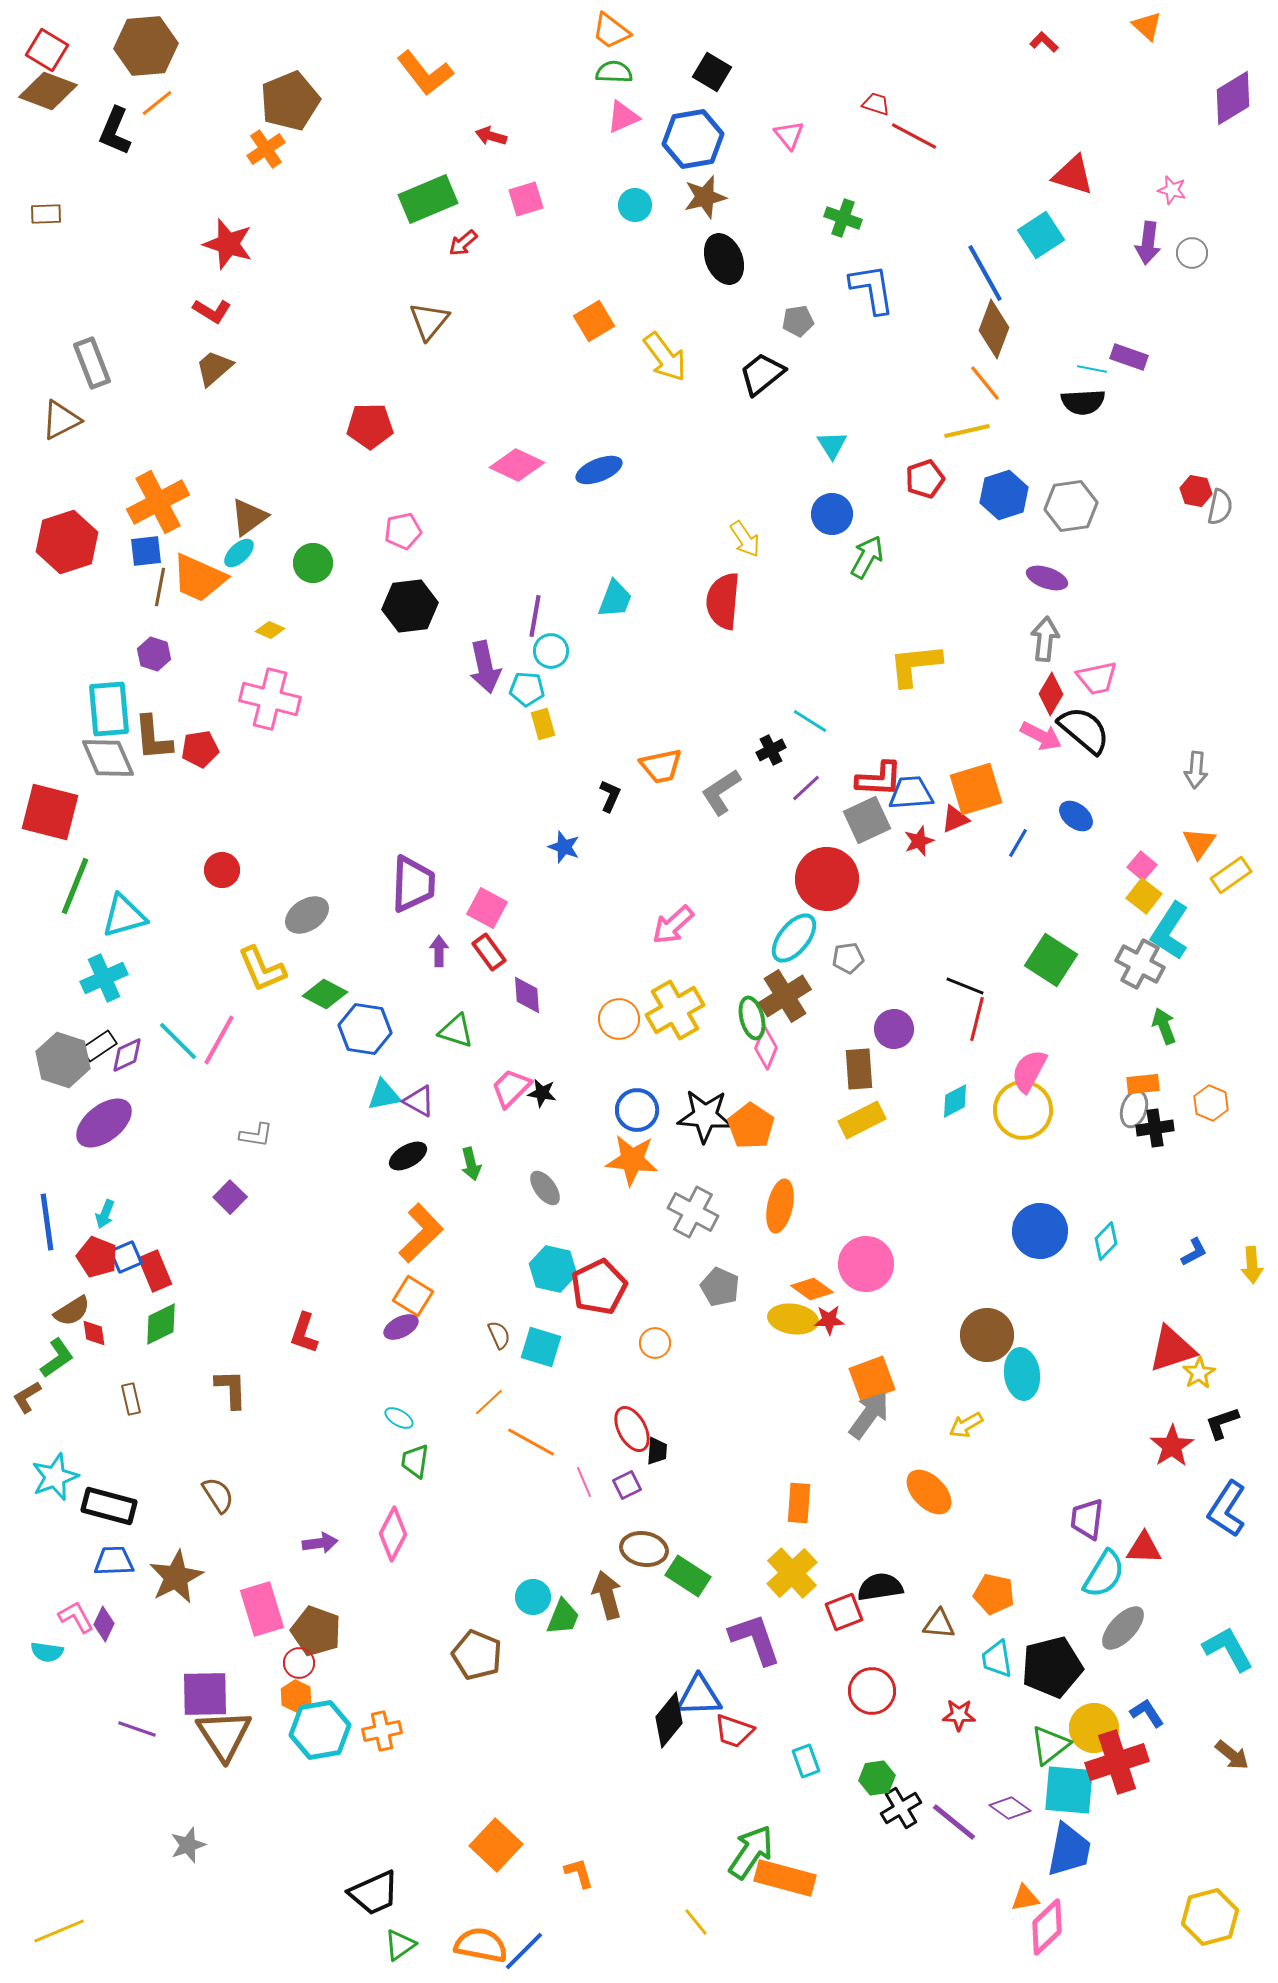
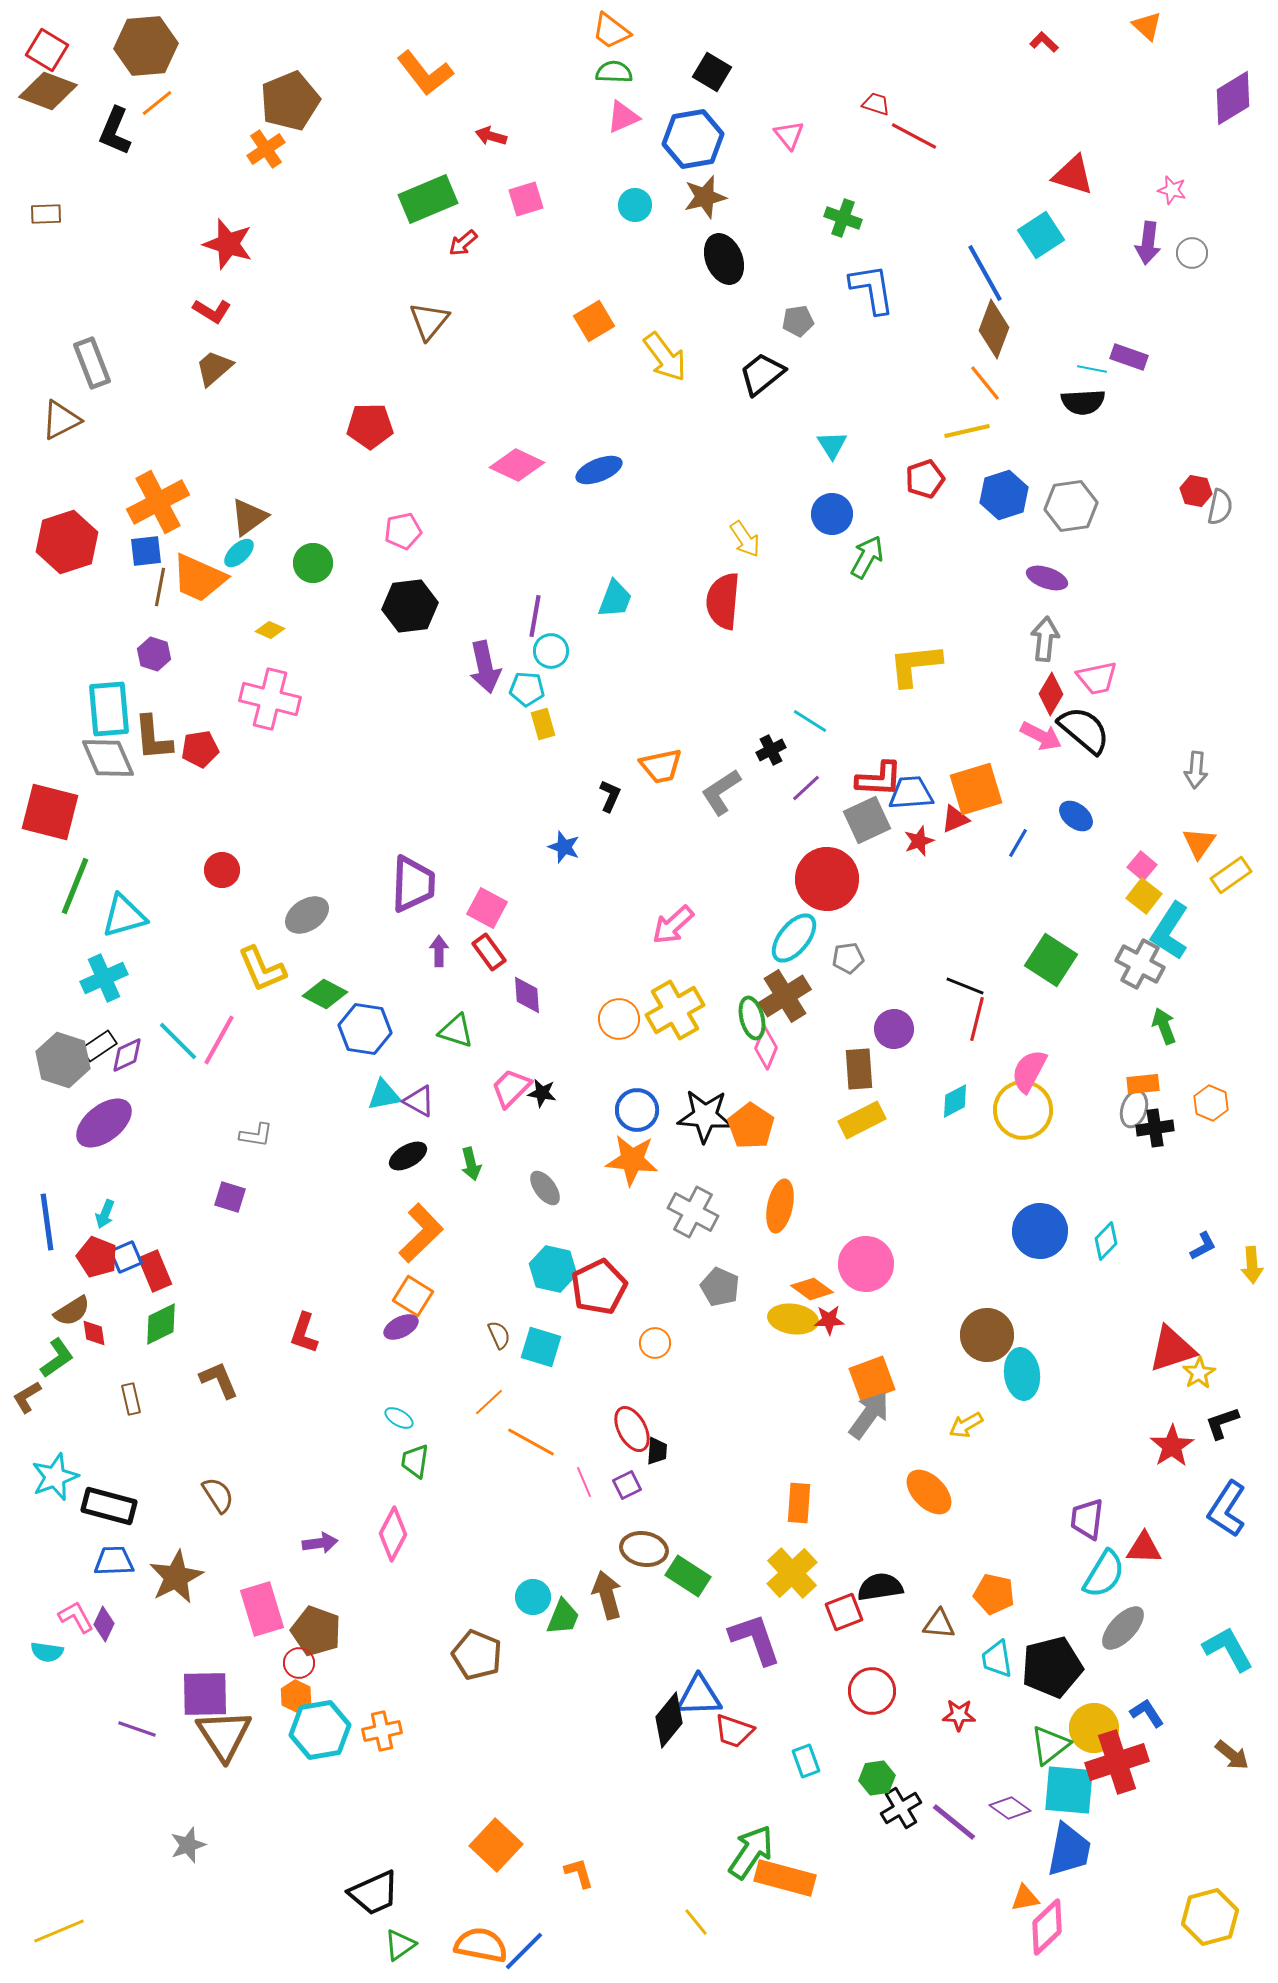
purple square at (230, 1197): rotated 28 degrees counterclockwise
blue L-shape at (1194, 1252): moved 9 px right, 6 px up
brown L-shape at (231, 1389): moved 12 px left, 9 px up; rotated 21 degrees counterclockwise
